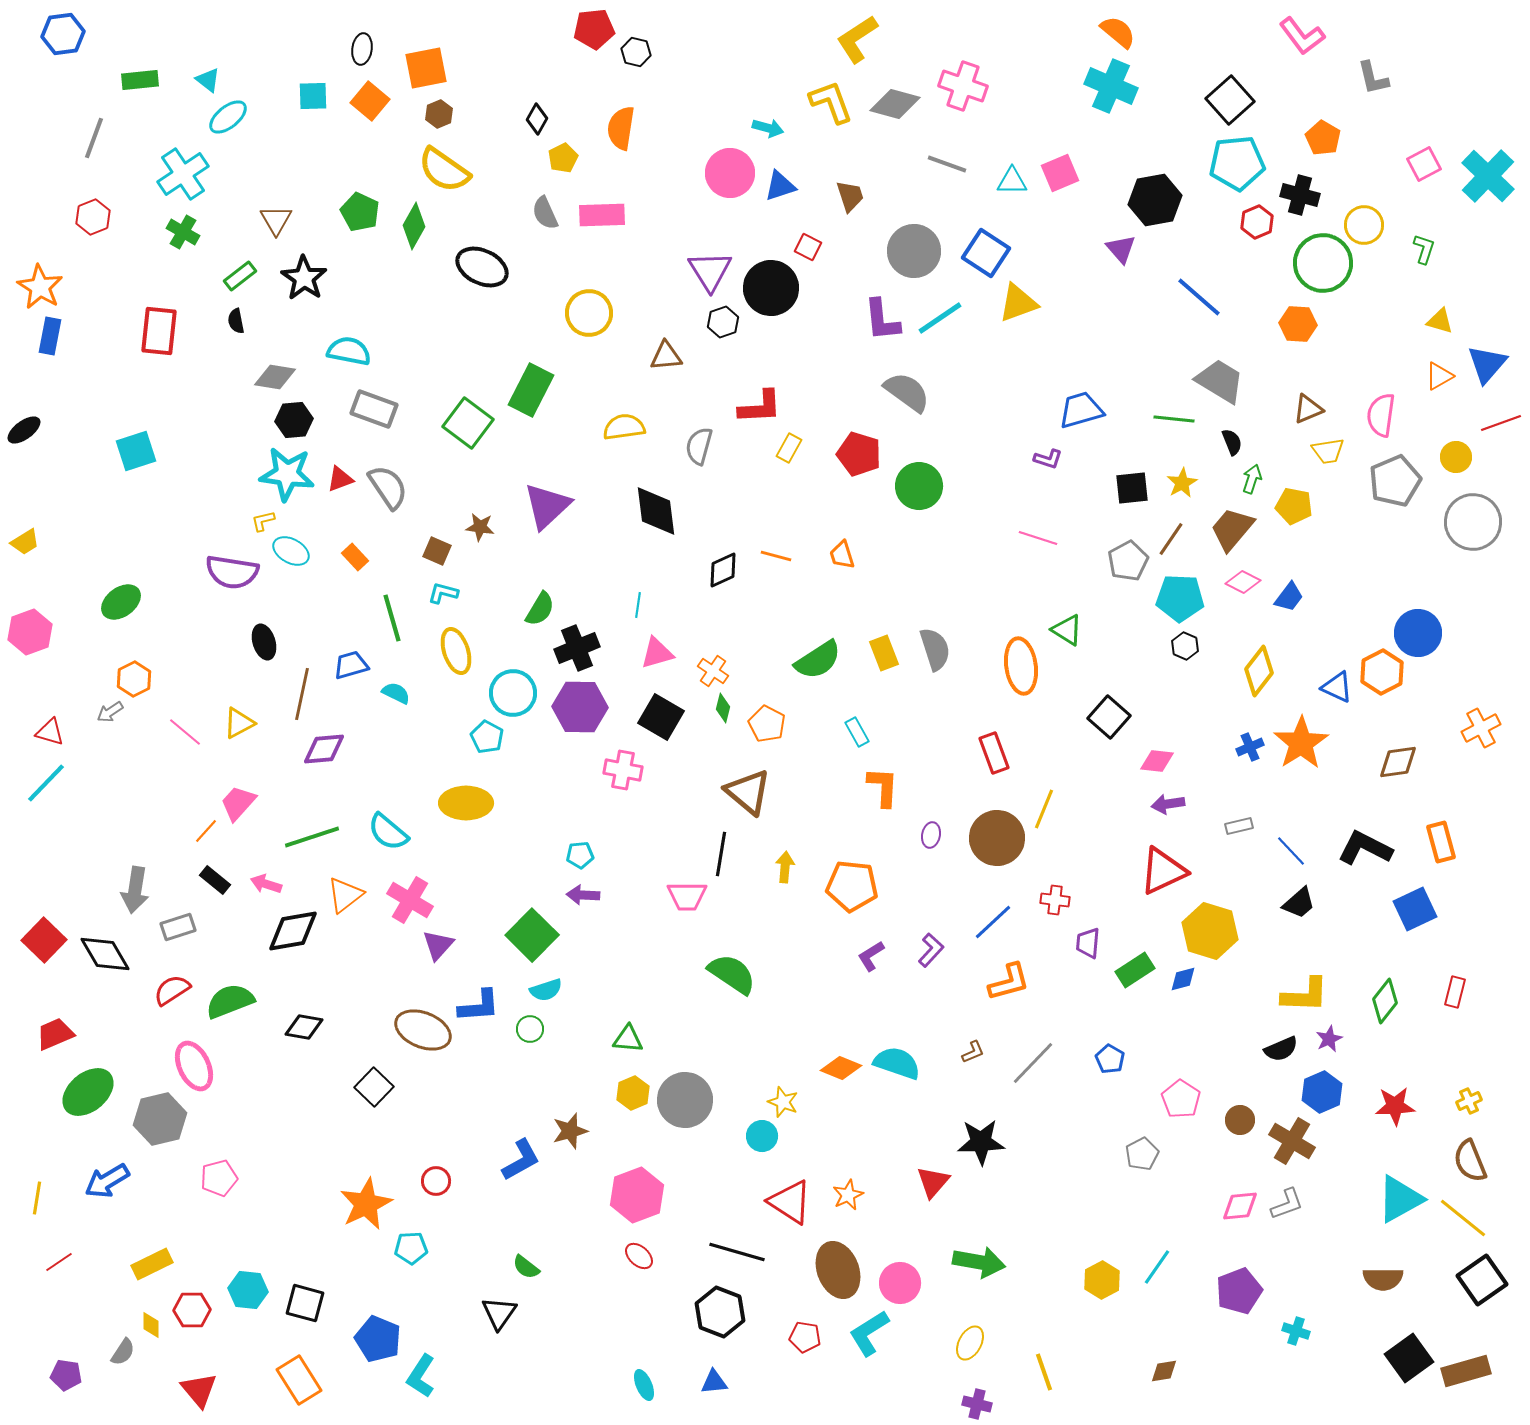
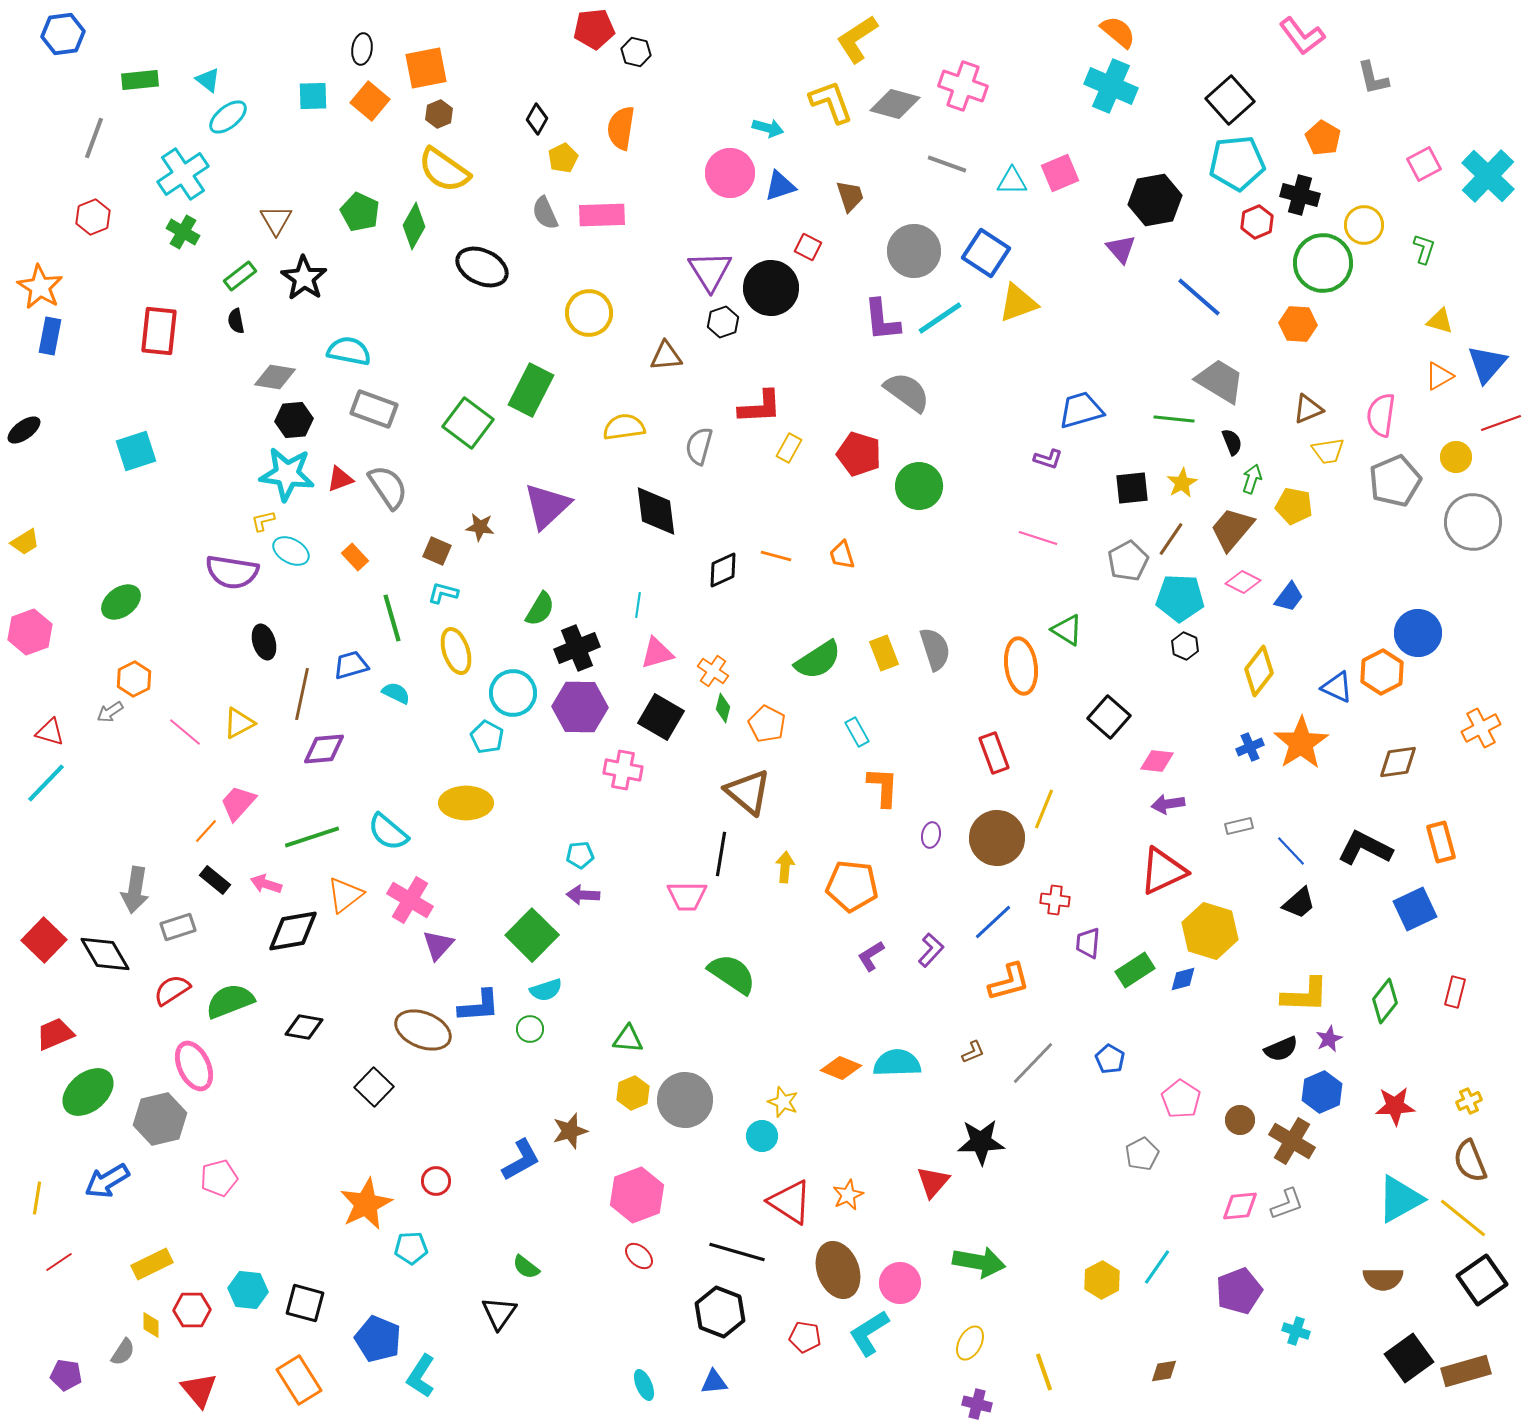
cyan semicircle at (897, 1063): rotated 21 degrees counterclockwise
